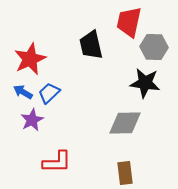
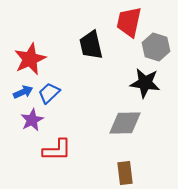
gray hexagon: moved 2 px right; rotated 16 degrees clockwise
blue arrow: rotated 126 degrees clockwise
red L-shape: moved 12 px up
